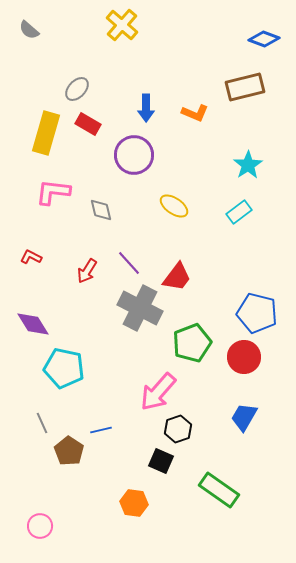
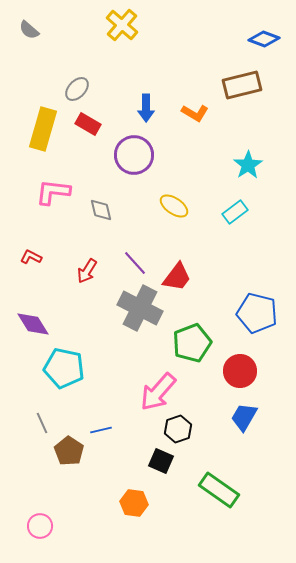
brown rectangle: moved 3 px left, 2 px up
orange L-shape: rotated 8 degrees clockwise
yellow rectangle: moved 3 px left, 4 px up
cyan rectangle: moved 4 px left
purple line: moved 6 px right
red circle: moved 4 px left, 14 px down
